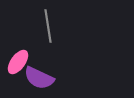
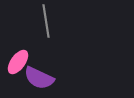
gray line: moved 2 px left, 5 px up
